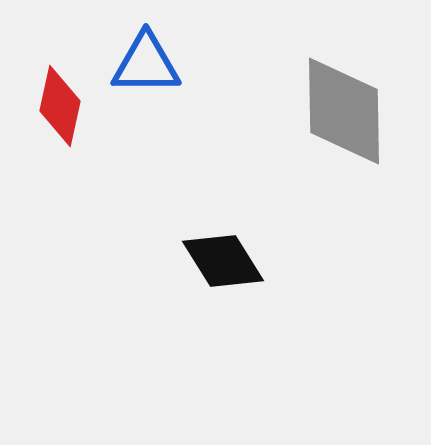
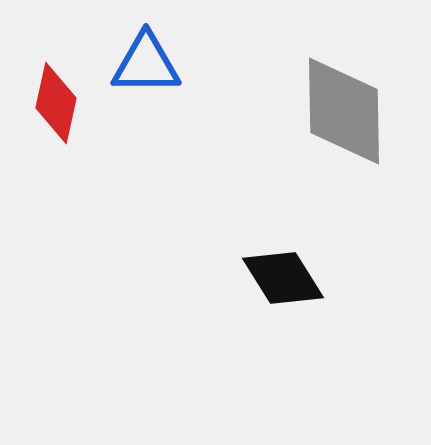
red diamond: moved 4 px left, 3 px up
black diamond: moved 60 px right, 17 px down
